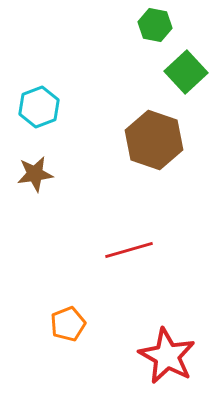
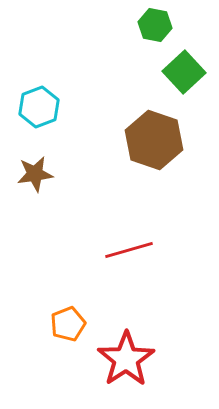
green square: moved 2 px left
red star: moved 41 px left, 3 px down; rotated 10 degrees clockwise
